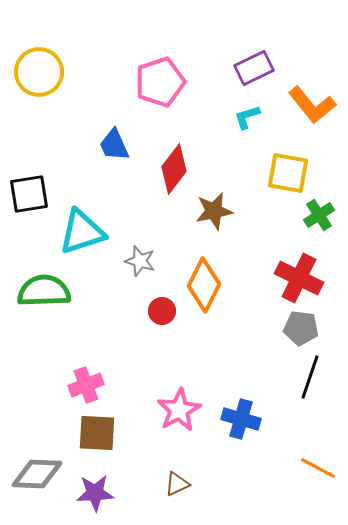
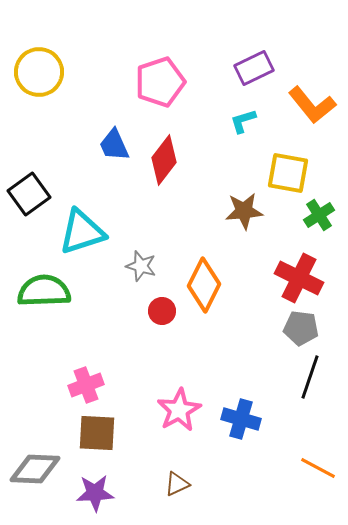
cyan L-shape: moved 4 px left, 4 px down
red diamond: moved 10 px left, 9 px up
black square: rotated 27 degrees counterclockwise
brown star: moved 30 px right; rotated 6 degrees clockwise
gray star: moved 1 px right, 5 px down
gray diamond: moved 2 px left, 5 px up
